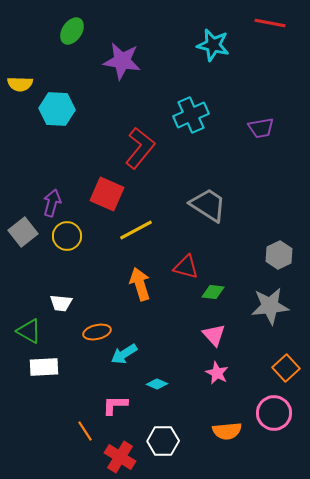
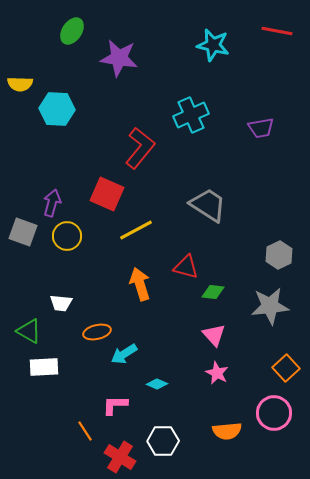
red line: moved 7 px right, 8 px down
purple star: moved 3 px left, 3 px up
gray square: rotated 32 degrees counterclockwise
